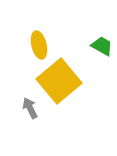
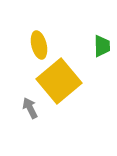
green trapezoid: rotated 60 degrees clockwise
